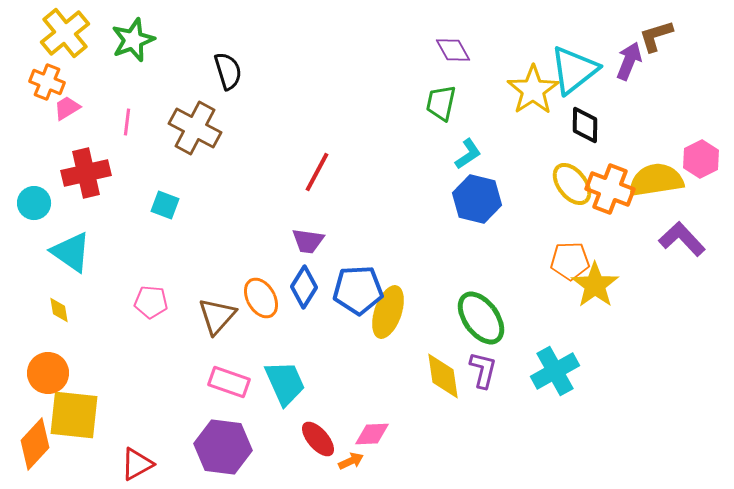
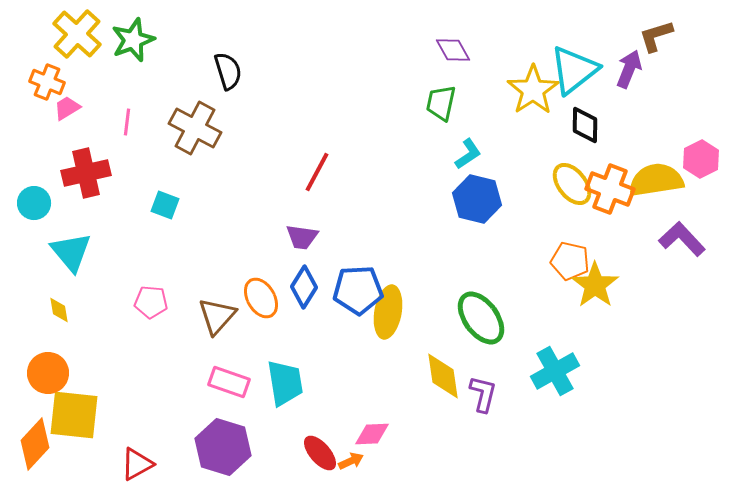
yellow cross at (65, 33): moved 12 px right, 1 px down; rotated 9 degrees counterclockwise
purple arrow at (629, 61): moved 8 px down
purple trapezoid at (308, 241): moved 6 px left, 4 px up
cyan triangle at (71, 252): rotated 15 degrees clockwise
orange pentagon at (570, 261): rotated 15 degrees clockwise
yellow ellipse at (388, 312): rotated 9 degrees counterclockwise
purple L-shape at (483, 370): moved 24 px down
cyan trapezoid at (285, 383): rotated 15 degrees clockwise
red ellipse at (318, 439): moved 2 px right, 14 px down
purple hexagon at (223, 447): rotated 10 degrees clockwise
